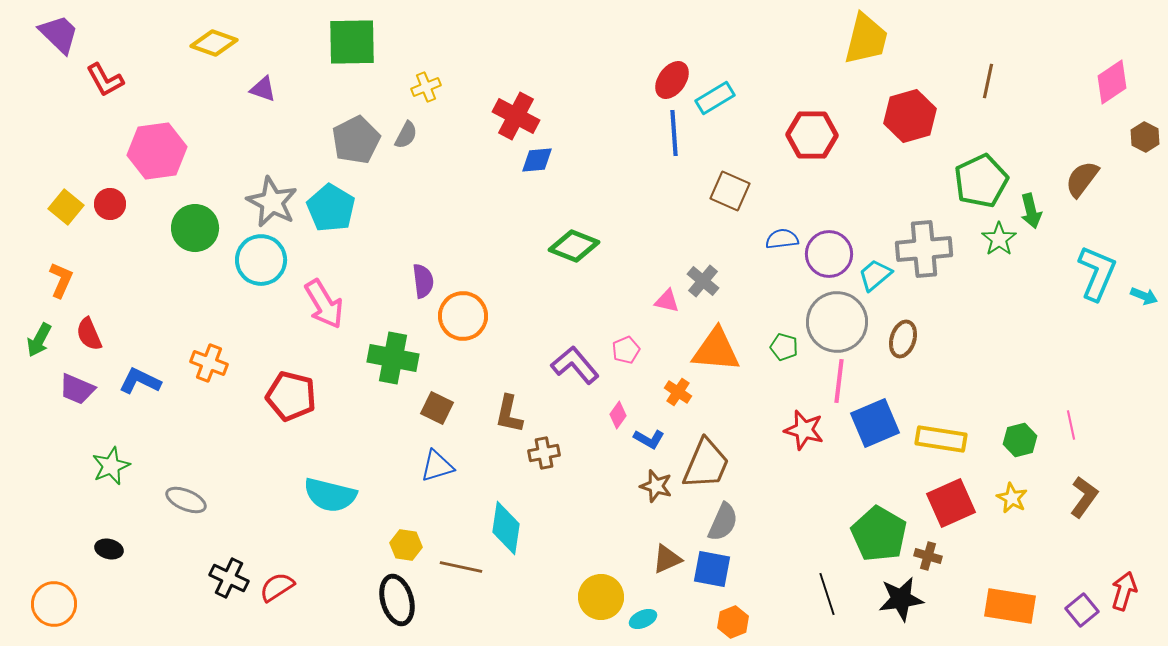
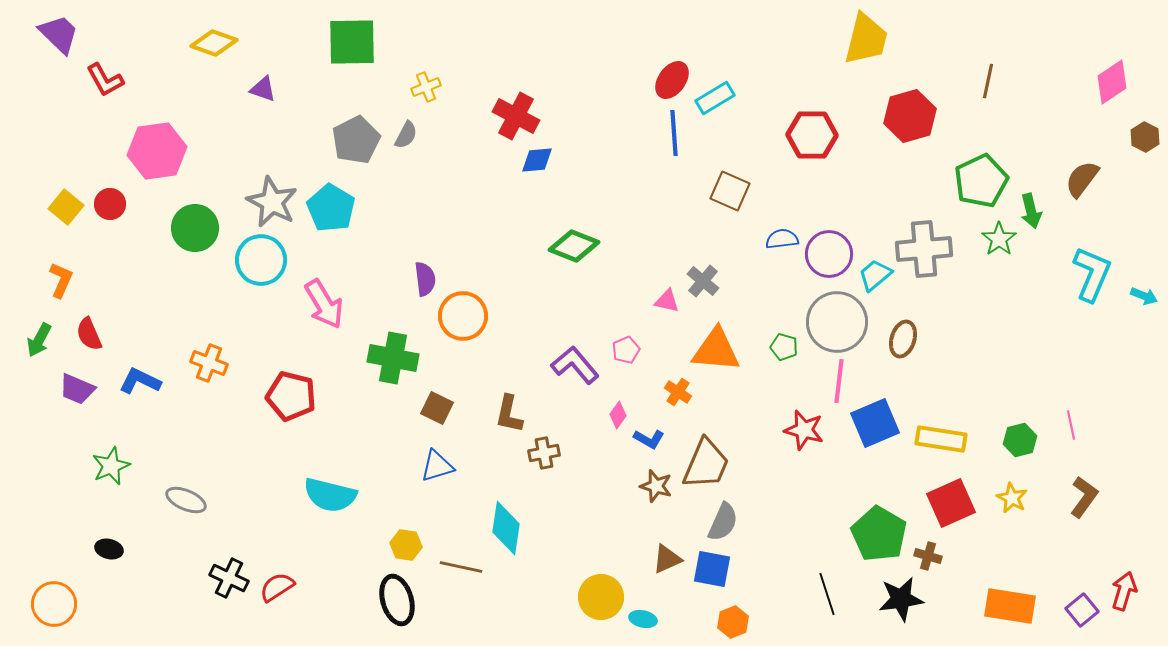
cyan L-shape at (1097, 273): moved 5 px left, 1 px down
purple semicircle at (423, 281): moved 2 px right, 2 px up
cyan ellipse at (643, 619): rotated 36 degrees clockwise
